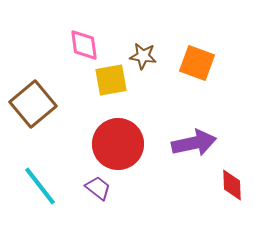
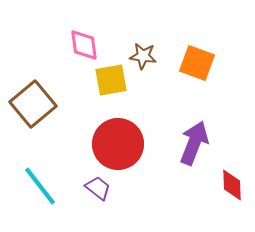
purple arrow: rotated 57 degrees counterclockwise
